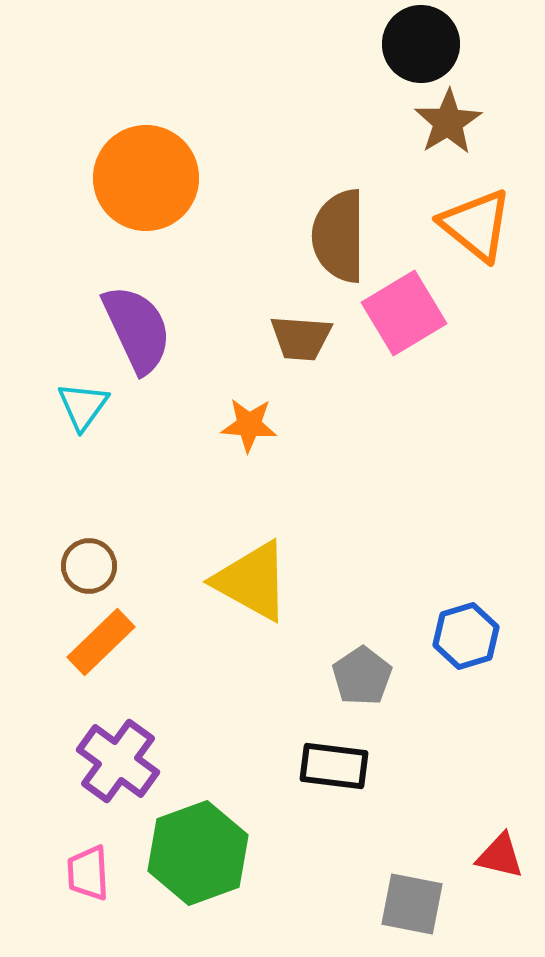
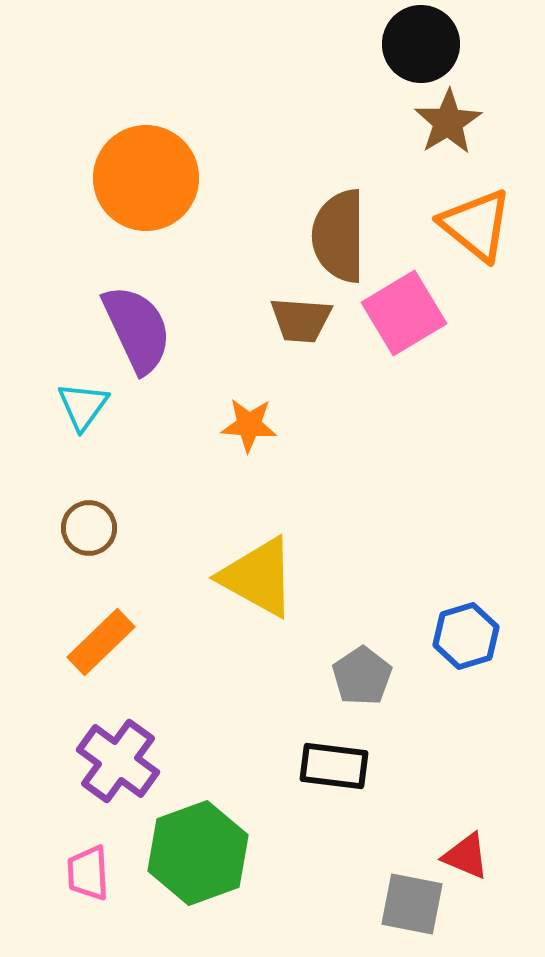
brown trapezoid: moved 18 px up
brown circle: moved 38 px up
yellow triangle: moved 6 px right, 4 px up
red triangle: moved 34 px left; rotated 10 degrees clockwise
